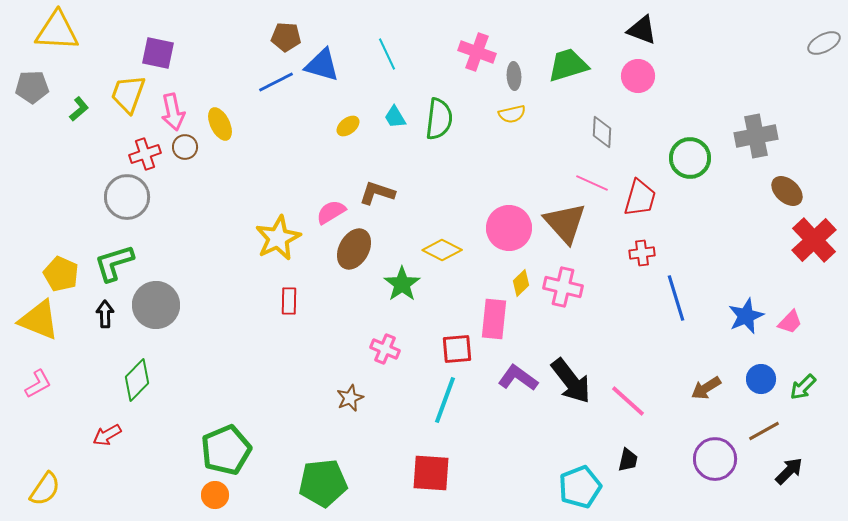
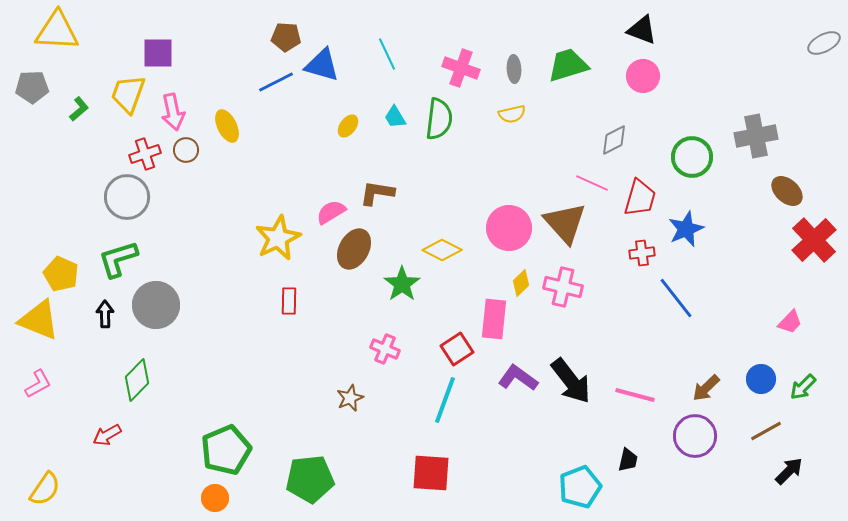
pink cross at (477, 52): moved 16 px left, 16 px down
purple square at (158, 53): rotated 12 degrees counterclockwise
gray ellipse at (514, 76): moved 7 px up
pink circle at (638, 76): moved 5 px right
yellow ellipse at (220, 124): moved 7 px right, 2 px down
yellow ellipse at (348, 126): rotated 15 degrees counterclockwise
gray diamond at (602, 132): moved 12 px right, 8 px down; rotated 60 degrees clockwise
brown circle at (185, 147): moved 1 px right, 3 px down
green circle at (690, 158): moved 2 px right, 1 px up
brown L-shape at (377, 193): rotated 9 degrees counterclockwise
green L-shape at (114, 263): moved 4 px right, 4 px up
blue line at (676, 298): rotated 21 degrees counterclockwise
blue star at (746, 316): moved 60 px left, 87 px up
red square at (457, 349): rotated 28 degrees counterclockwise
brown arrow at (706, 388): rotated 12 degrees counterclockwise
pink line at (628, 401): moved 7 px right, 6 px up; rotated 27 degrees counterclockwise
brown line at (764, 431): moved 2 px right
purple circle at (715, 459): moved 20 px left, 23 px up
green pentagon at (323, 483): moved 13 px left, 4 px up
orange circle at (215, 495): moved 3 px down
